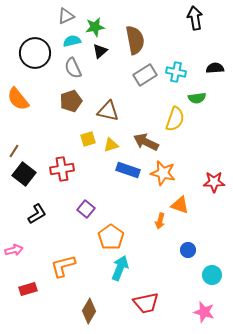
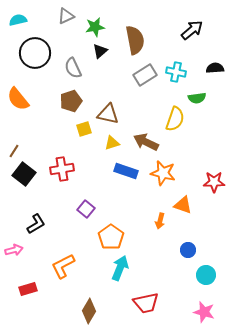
black arrow: moved 3 px left, 12 px down; rotated 60 degrees clockwise
cyan semicircle: moved 54 px left, 21 px up
brown triangle: moved 3 px down
yellow square: moved 4 px left, 10 px up
yellow triangle: moved 1 px right, 2 px up
blue rectangle: moved 2 px left, 1 px down
orange triangle: moved 3 px right
black L-shape: moved 1 px left, 10 px down
orange L-shape: rotated 12 degrees counterclockwise
cyan circle: moved 6 px left
